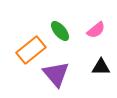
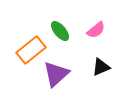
black triangle: rotated 24 degrees counterclockwise
purple triangle: rotated 28 degrees clockwise
